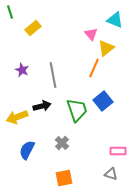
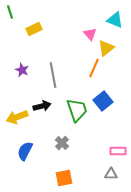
yellow rectangle: moved 1 px right, 1 px down; rotated 14 degrees clockwise
pink triangle: moved 1 px left
blue semicircle: moved 2 px left, 1 px down
gray triangle: rotated 16 degrees counterclockwise
